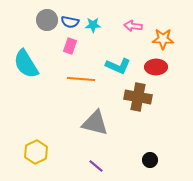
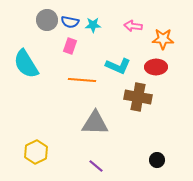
orange line: moved 1 px right, 1 px down
gray triangle: rotated 12 degrees counterclockwise
black circle: moved 7 px right
